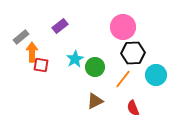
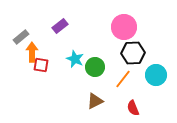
pink circle: moved 1 px right
cyan star: rotated 18 degrees counterclockwise
